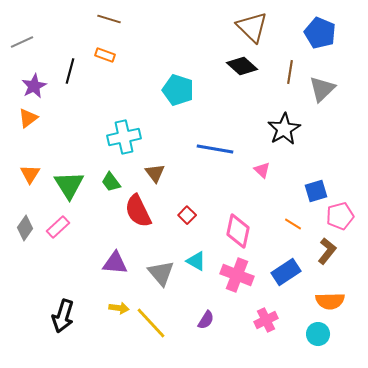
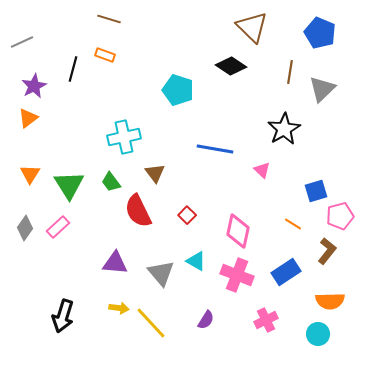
black diamond at (242, 66): moved 11 px left; rotated 8 degrees counterclockwise
black line at (70, 71): moved 3 px right, 2 px up
